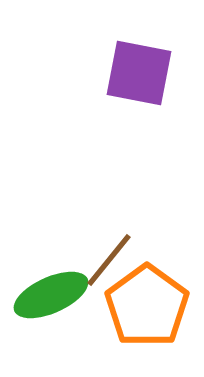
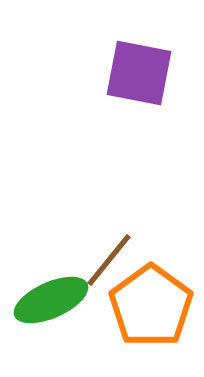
green ellipse: moved 5 px down
orange pentagon: moved 4 px right
